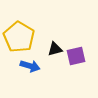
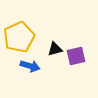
yellow pentagon: rotated 16 degrees clockwise
